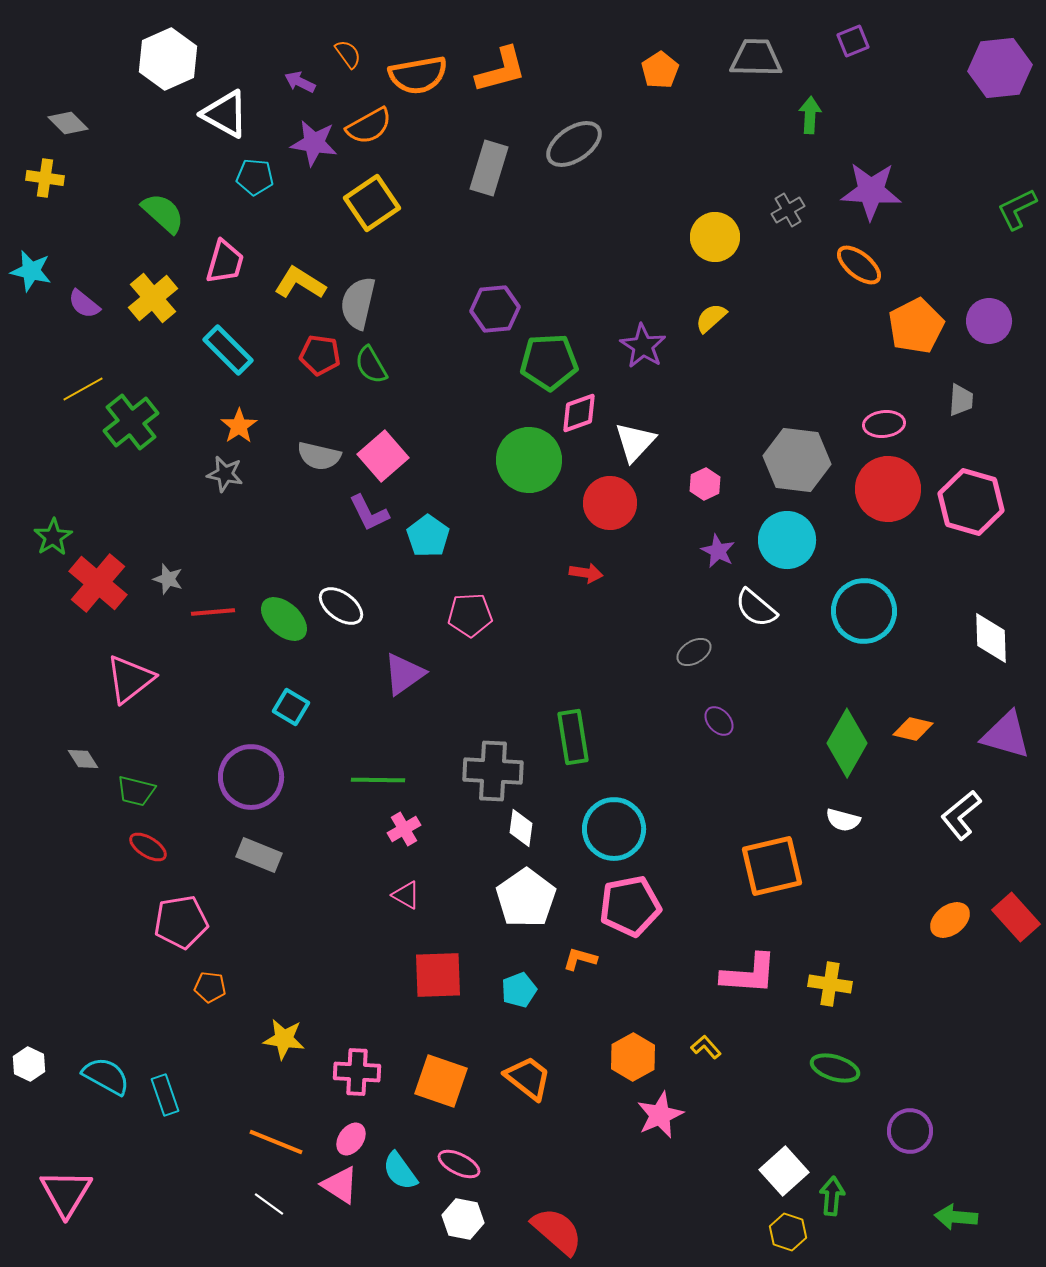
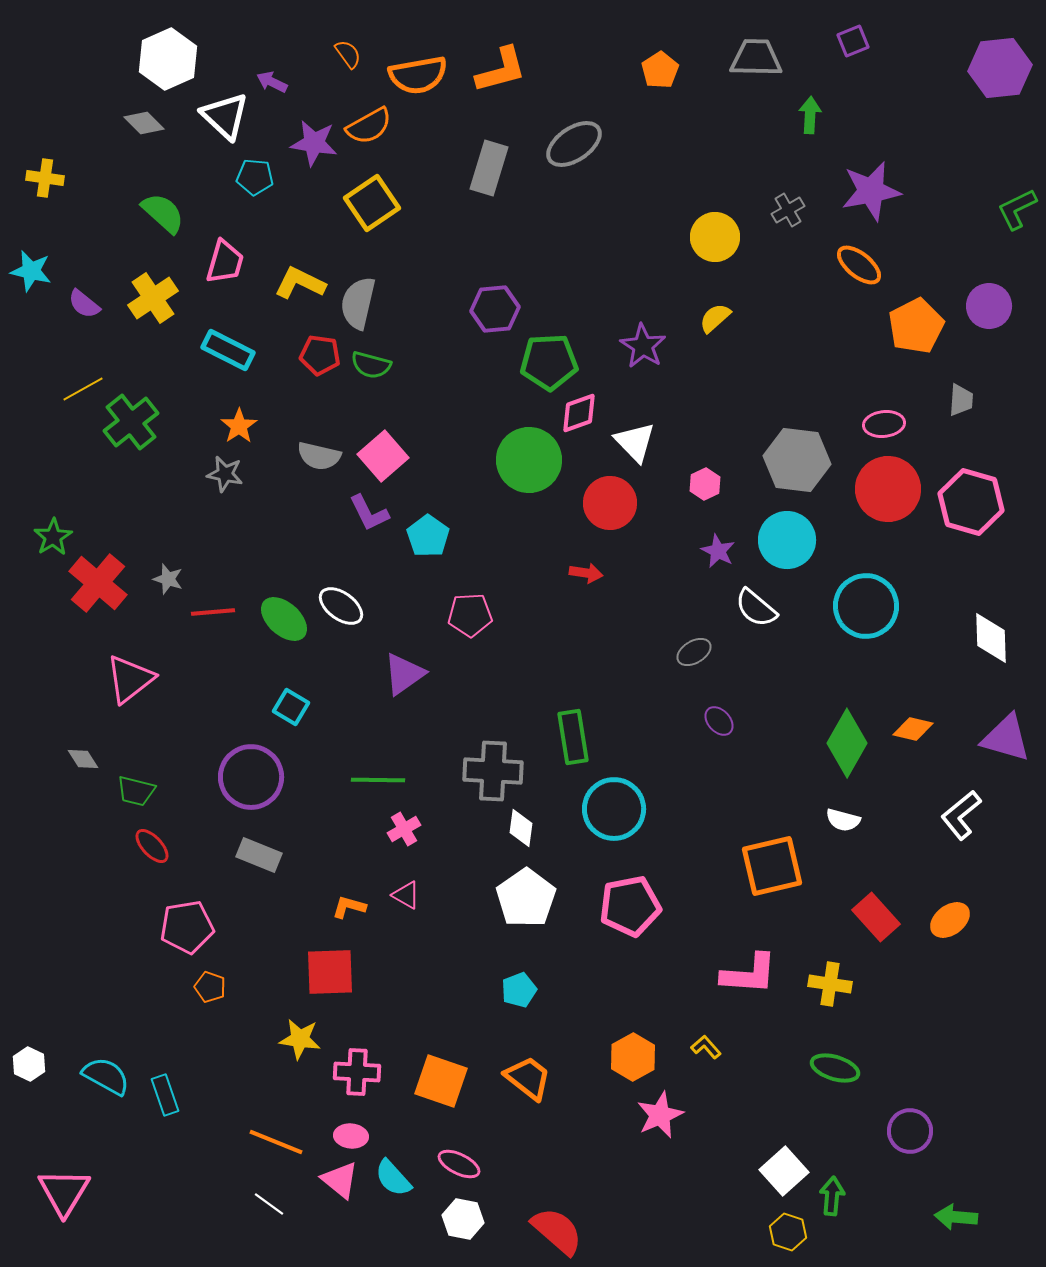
purple arrow at (300, 82): moved 28 px left
white triangle at (225, 114): moved 2 px down; rotated 14 degrees clockwise
gray diamond at (68, 123): moved 76 px right
purple star at (871, 191): rotated 14 degrees counterclockwise
yellow L-shape at (300, 283): rotated 6 degrees counterclockwise
yellow cross at (153, 298): rotated 6 degrees clockwise
yellow semicircle at (711, 318): moved 4 px right
purple circle at (989, 321): moved 15 px up
cyan rectangle at (228, 350): rotated 18 degrees counterclockwise
green semicircle at (371, 365): rotated 45 degrees counterclockwise
white triangle at (635, 442): rotated 27 degrees counterclockwise
cyan circle at (864, 611): moved 2 px right, 5 px up
purple triangle at (1006, 735): moved 3 px down
cyan circle at (614, 829): moved 20 px up
red ellipse at (148, 847): moved 4 px right, 1 px up; rotated 15 degrees clockwise
red rectangle at (1016, 917): moved 140 px left
pink pentagon at (181, 922): moved 6 px right, 5 px down
orange L-shape at (580, 959): moved 231 px left, 52 px up
red square at (438, 975): moved 108 px left, 3 px up
orange pentagon at (210, 987): rotated 12 degrees clockwise
yellow star at (284, 1039): moved 16 px right
pink ellipse at (351, 1139): moved 3 px up; rotated 60 degrees clockwise
cyan semicircle at (400, 1171): moved 7 px left, 7 px down; rotated 6 degrees counterclockwise
pink triangle at (340, 1185): moved 5 px up; rotated 6 degrees clockwise
pink triangle at (66, 1193): moved 2 px left, 1 px up
